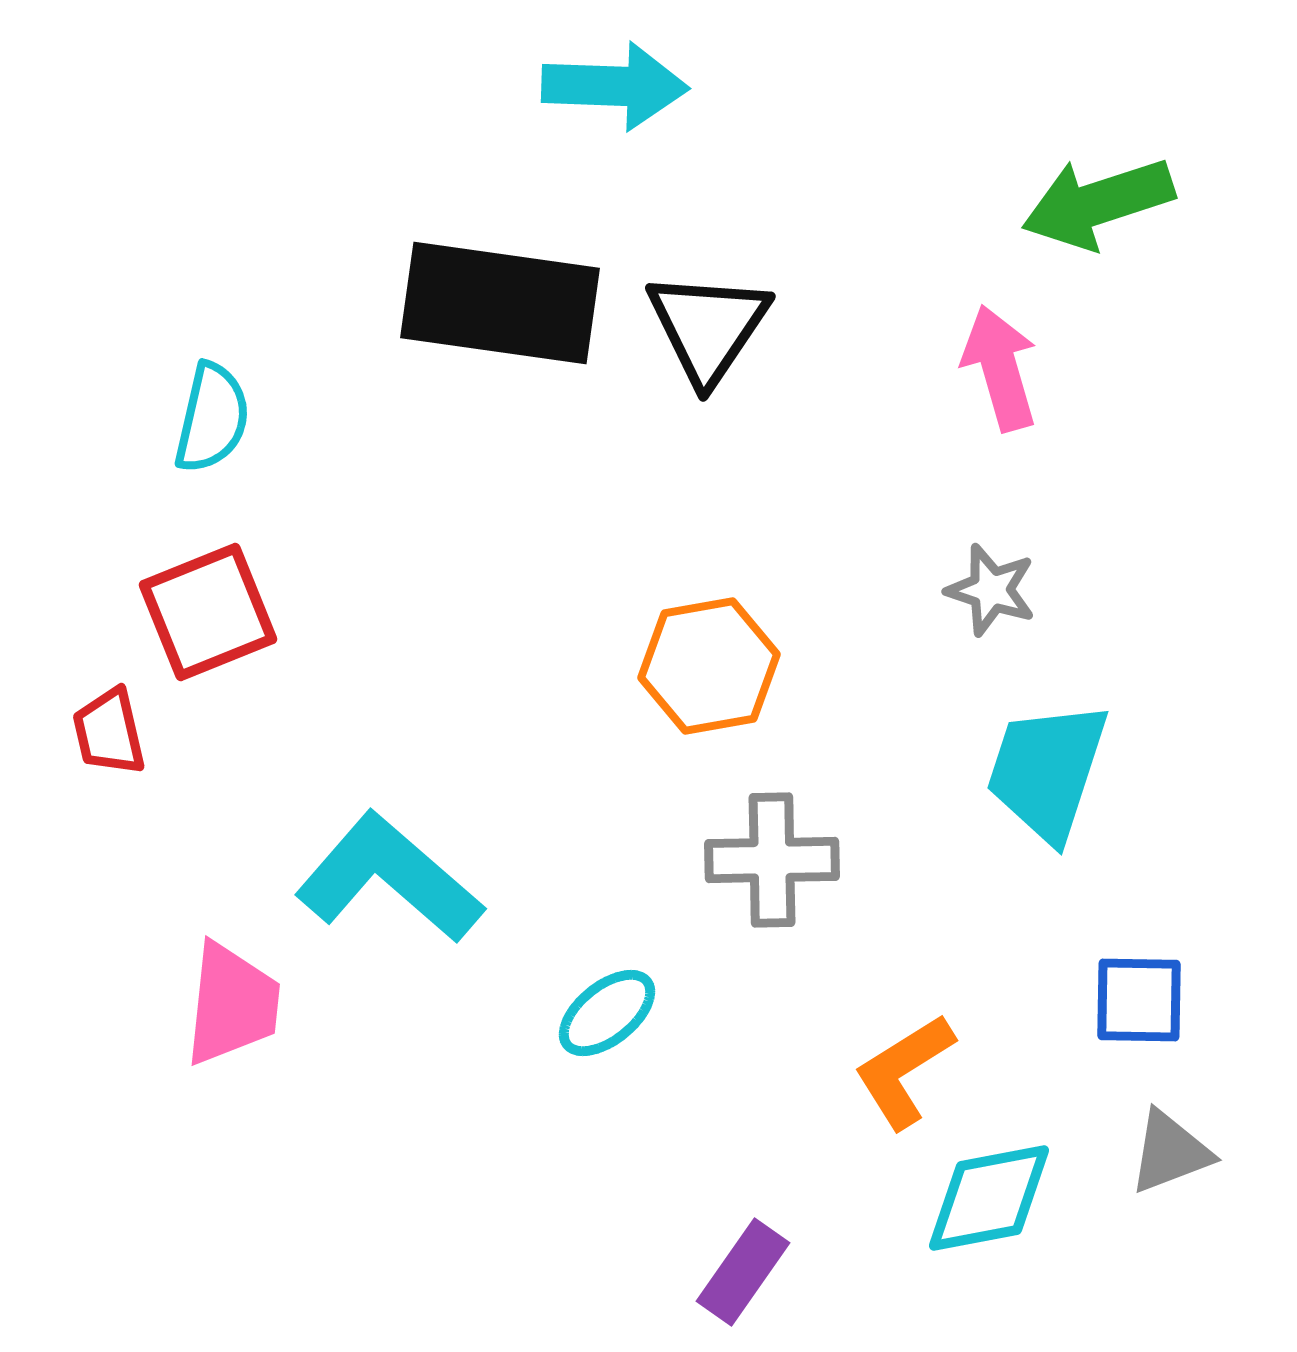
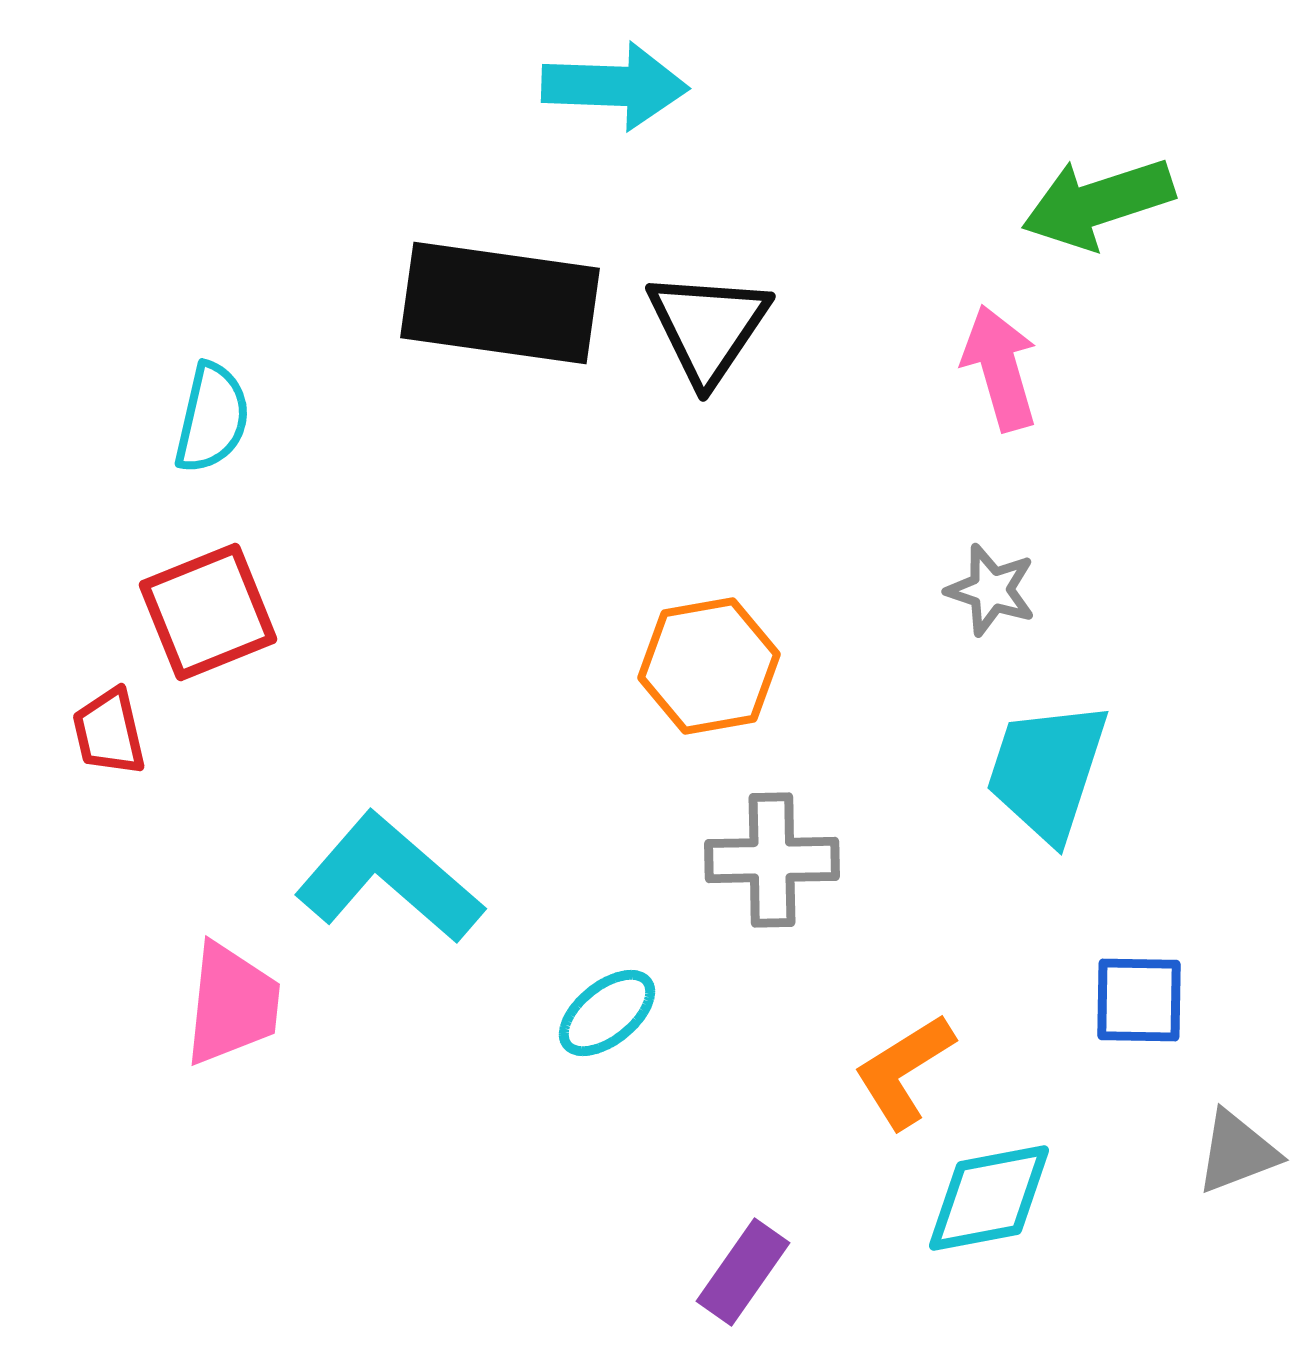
gray triangle: moved 67 px right
